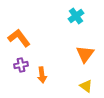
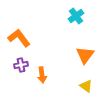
orange triangle: moved 1 px down
